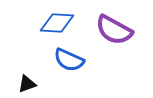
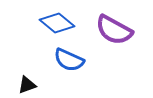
blue diamond: rotated 36 degrees clockwise
black triangle: moved 1 px down
